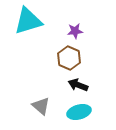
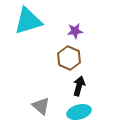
black arrow: moved 1 px right, 1 px down; rotated 84 degrees clockwise
